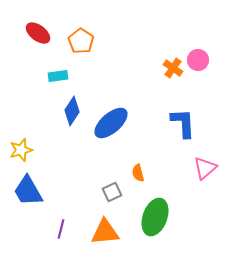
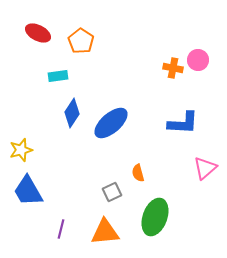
red ellipse: rotated 10 degrees counterclockwise
orange cross: rotated 24 degrees counterclockwise
blue diamond: moved 2 px down
blue L-shape: rotated 96 degrees clockwise
